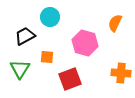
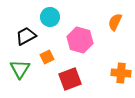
orange semicircle: moved 1 px up
black trapezoid: moved 1 px right
pink hexagon: moved 5 px left, 3 px up
orange square: rotated 32 degrees counterclockwise
